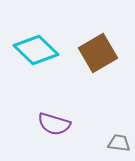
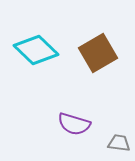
purple semicircle: moved 20 px right
